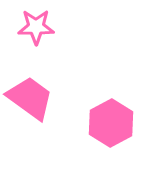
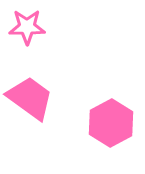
pink star: moved 9 px left
